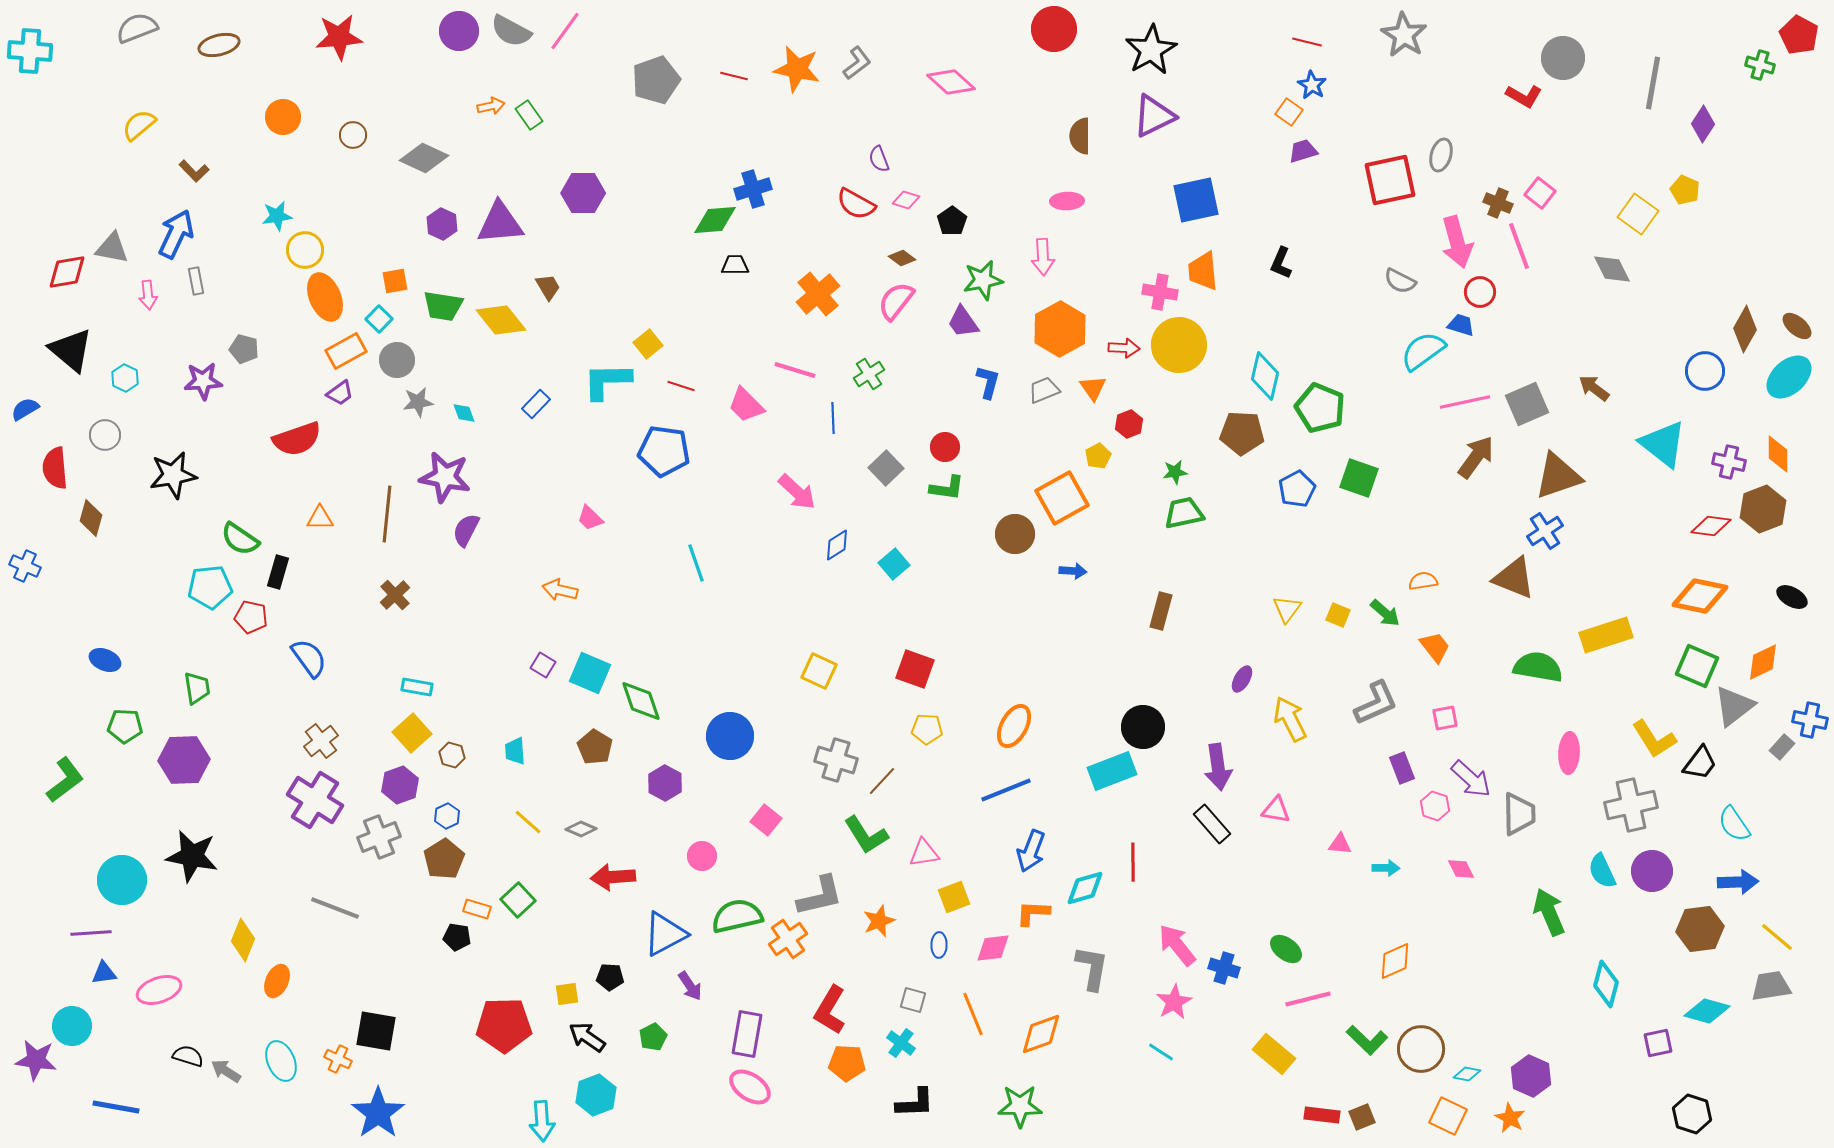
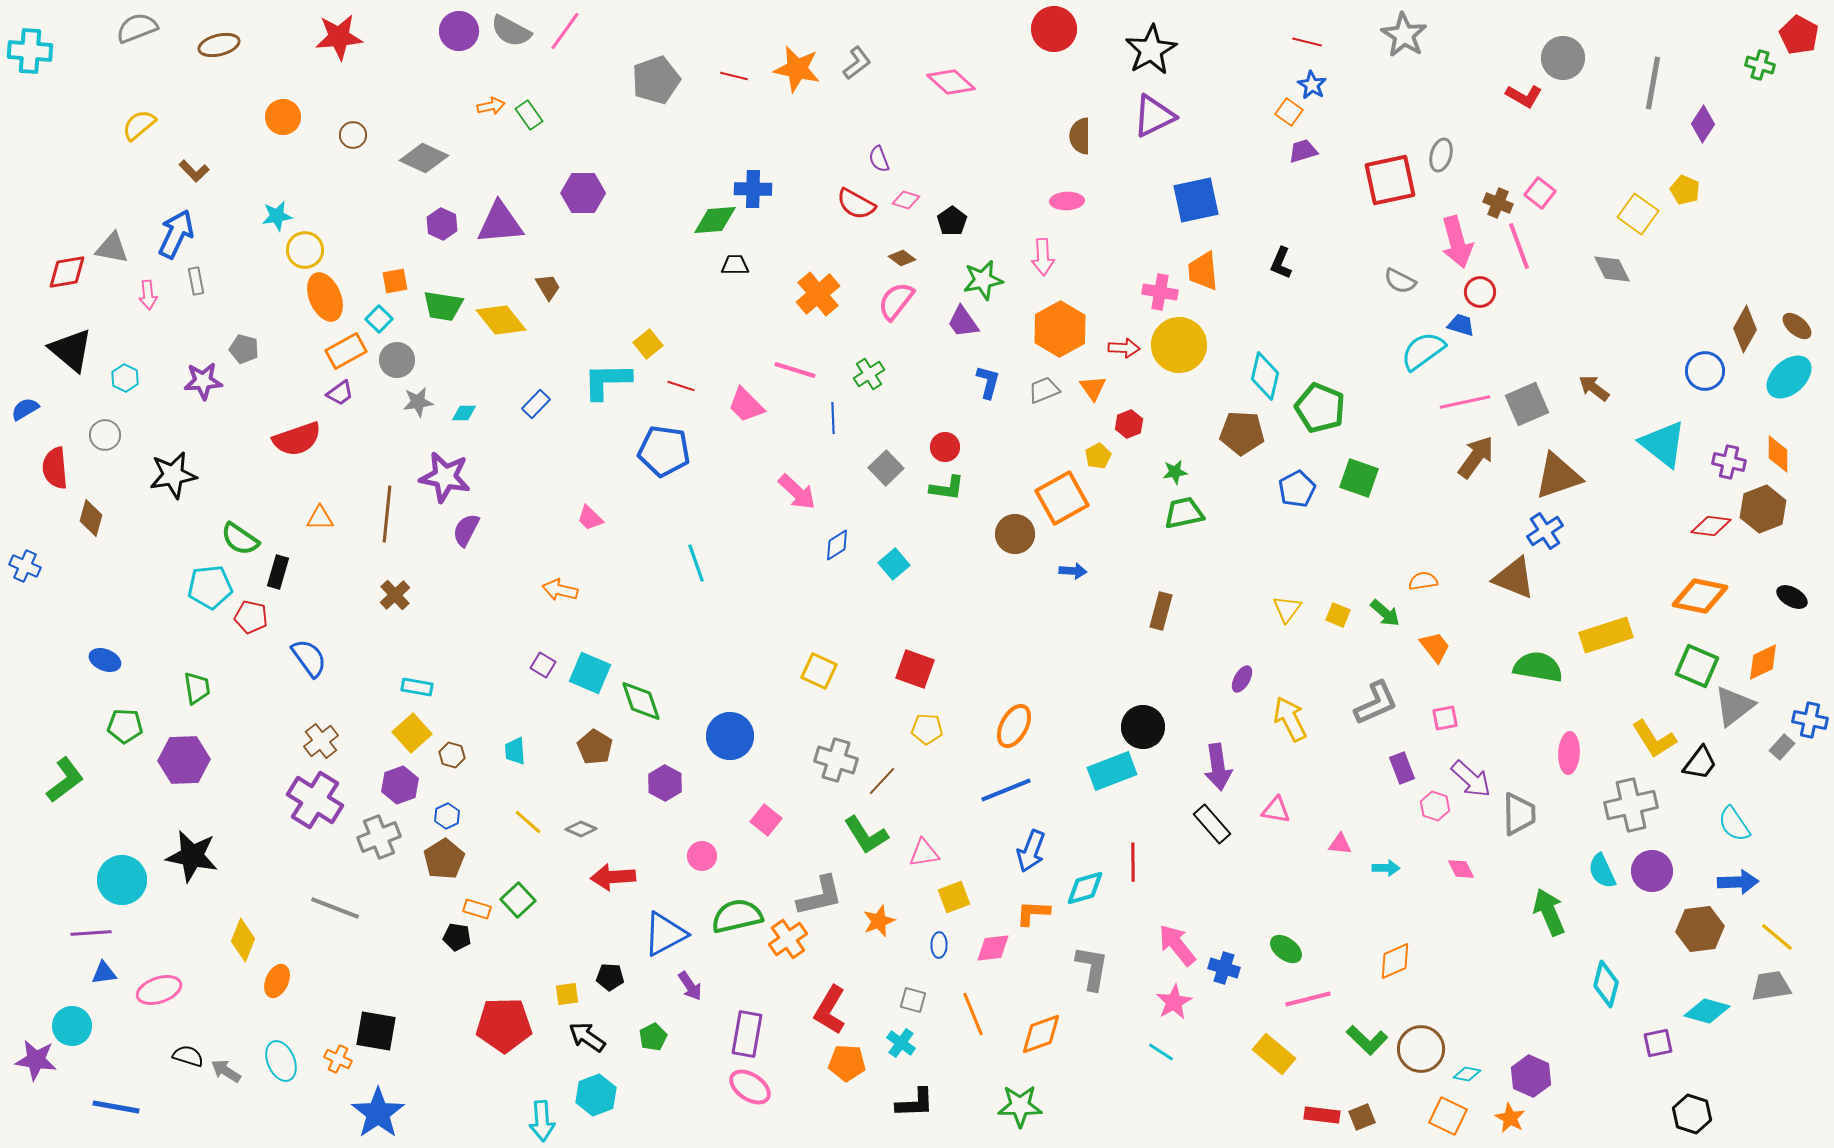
blue cross at (753, 189): rotated 18 degrees clockwise
cyan diamond at (464, 413): rotated 70 degrees counterclockwise
